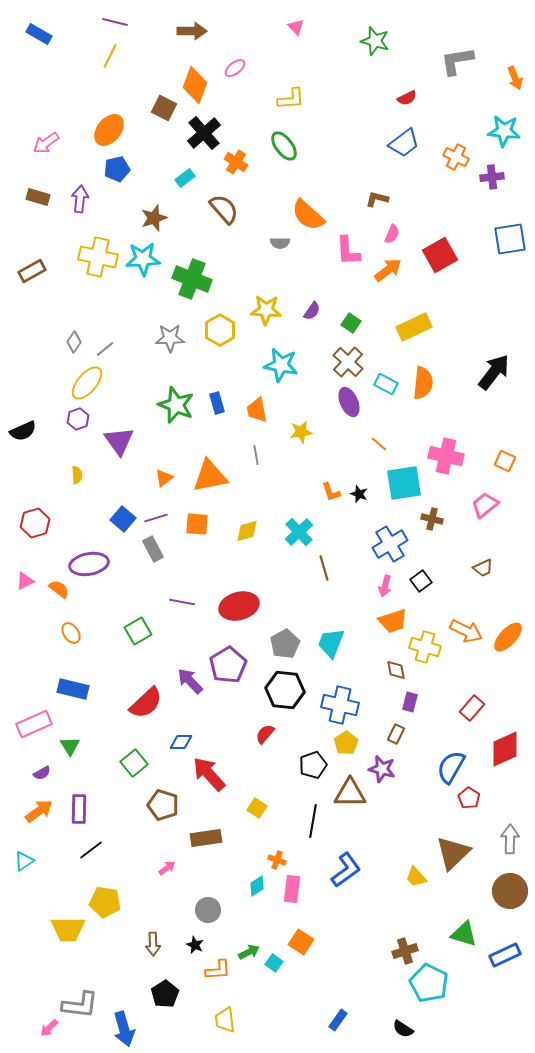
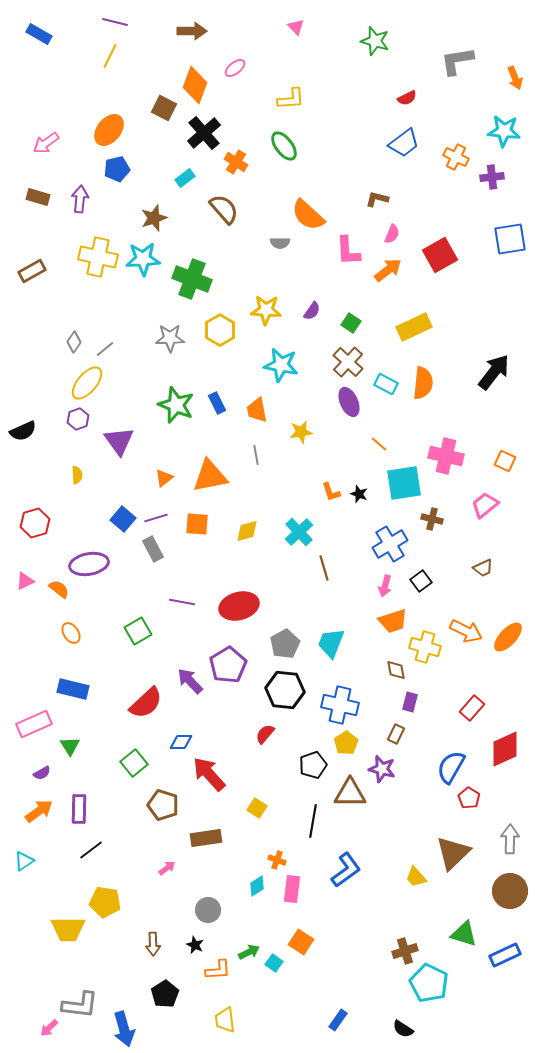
blue rectangle at (217, 403): rotated 10 degrees counterclockwise
